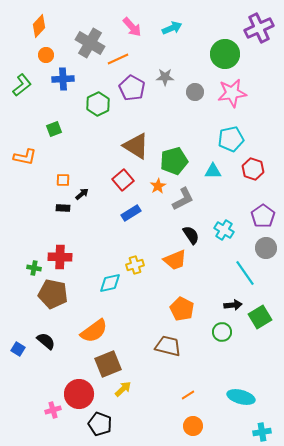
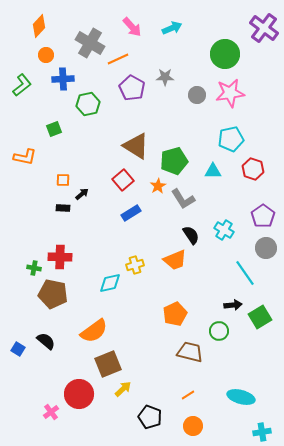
purple cross at (259, 28): moved 5 px right; rotated 28 degrees counterclockwise
gray circle at (195, 92): moved 2 px right, 3 px down
pink star at (232, 93): moved 2 px left
green hexagon at (98, 104): moved 10 px left; rotated 15 degrees clockwise
gray L-shape at (183, 199): rotated 85 degrees clockwise
orange pentagon at (182, 309): moved 7 px left, 5 px down; rotated 20 degrees clockwise
green circle at (222, 332): moved 3 px left, 1 px up
brown trapezoid at (168, 346): moved 22 px right, 6 px down
pink cross at (53, 410): moved 2 px left, 2 px down; rotated 21 degrees counterclockwise
black pentagon at (100, 424): moved 50 px right, 7 px up
